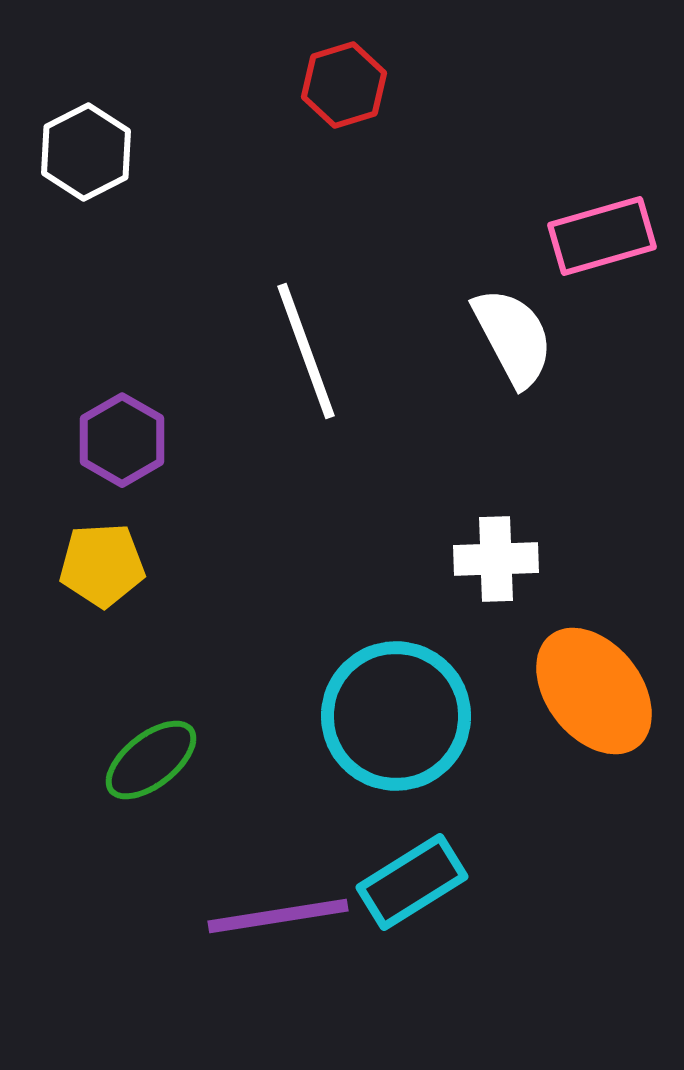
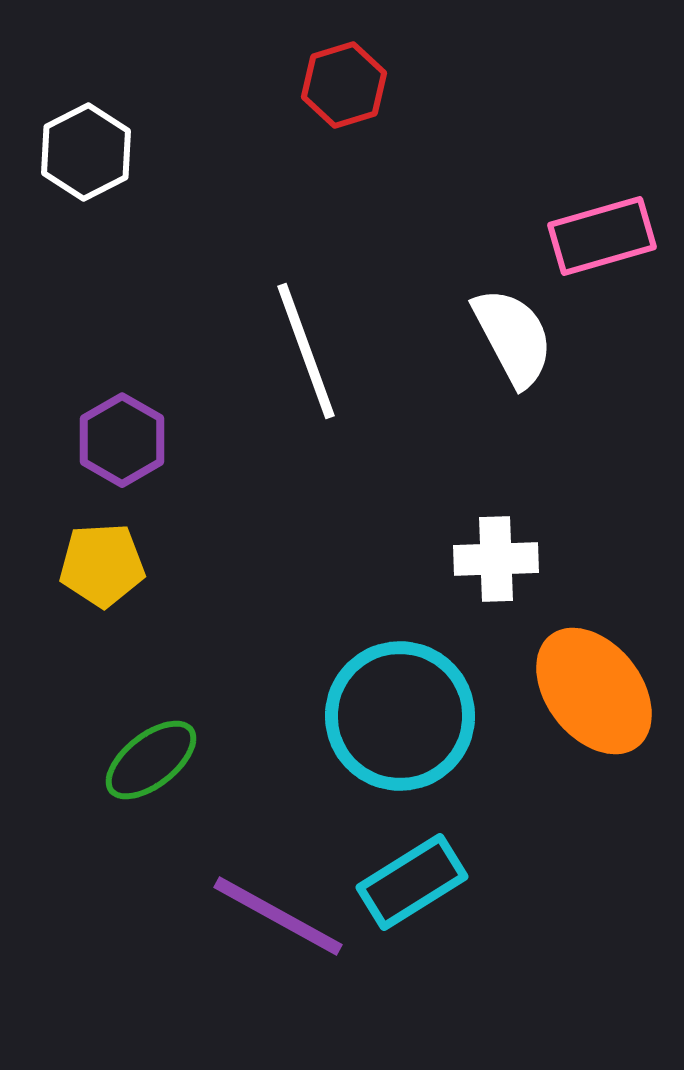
cyan circle: moved 4 px right
purple line: rotated 38 degrees clockwise
